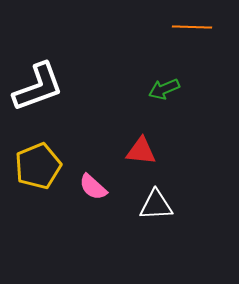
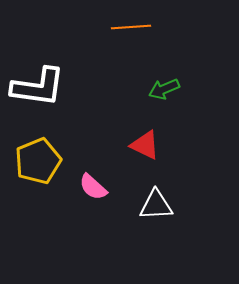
orange line: moved 61 px left; rotated 6 degrees counterclockwise
white L-shape: rotated 28 degrees clockwise
red triangle: moved 4 px right, 6 px up; rotated 20 degrees clockwise
yellow pentagon: moved 5 px up
